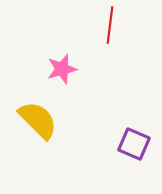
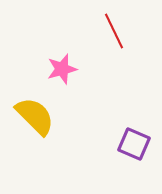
red line: moved 4 px right, 6 px down; rotated 33 degrees counterclockwise
yellow semicircle: moved 3 px left, 4 px up
